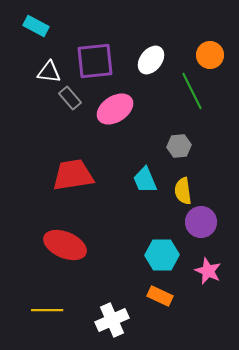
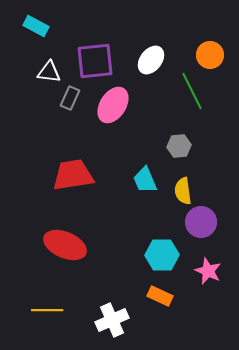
gray rectangle: rotated 65 degrees clockwise
pink ellipse: moved 2 px left, 4 px up; rotated 24 degrees counterclockwise
